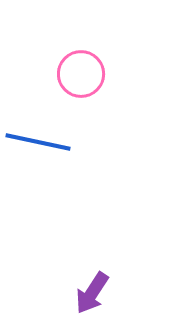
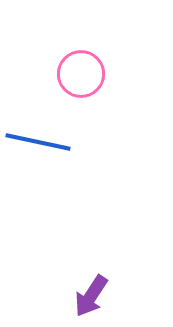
purple arrow: moved 1 px left, 3 px down
